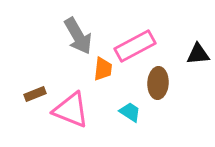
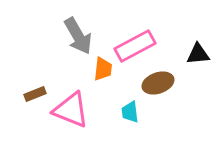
brown ellipse: rotated 68 degrees clockwise
cyan trapezoid: rotated 130 degrees counterclockwise
